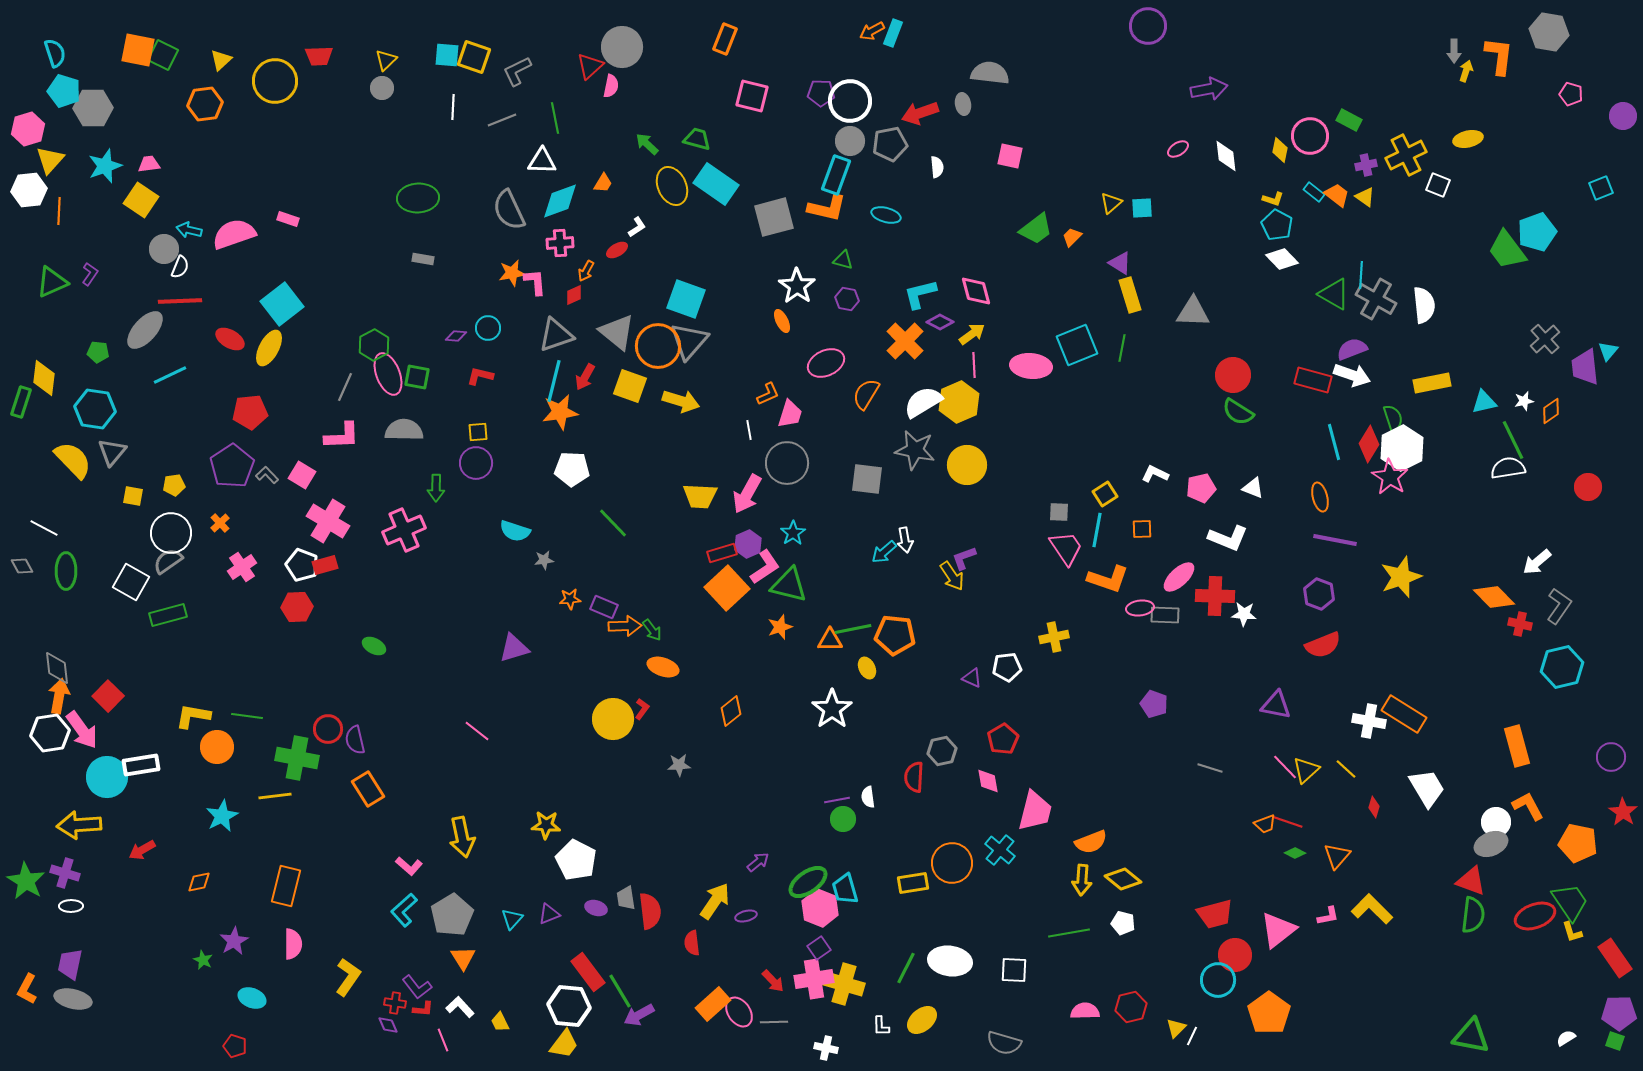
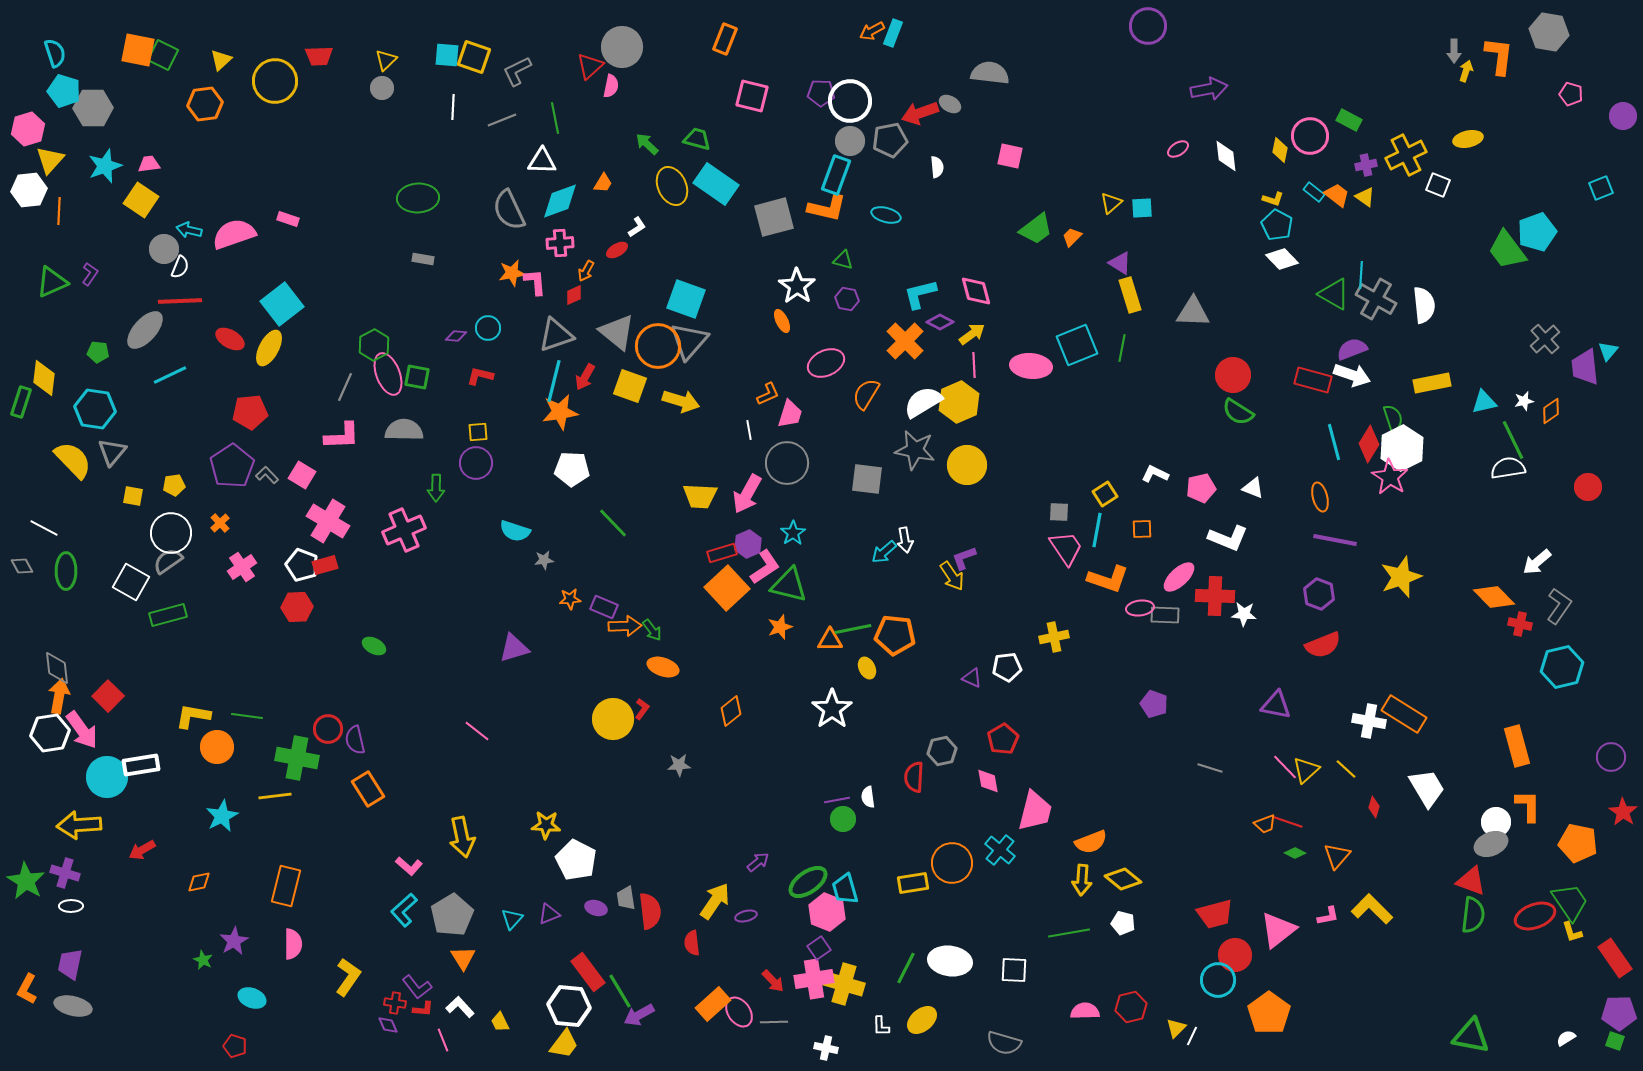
gray ellipse at (963, 104): moved 13 px left; rotated 50 degrees counterclockwise
gray pentagon at (890, 144): moved 4 px up
orange L-shape at (1528, 806): rotated 28 degrees clockwise
pink hexagon at (820, 908): moved 7 px right, 4 px down
gray ellipse at (73, 999): moved 7 px down
